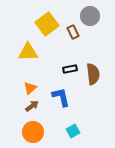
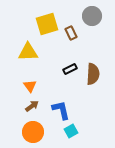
gray circle: moved 2 px right
yellow square: rotated 20 degrees clockwise
brown rectangle: moved 2 px left, 1 px down
black rectangle: rotated 16 degrees counterclockwise
brown semicircle: rotated 10 degrees clockwise
orange triangle: moved 2 px up; rotated 24 degrees counterclockwise
blue L-shape: moved 13 px down
cyan square: moved 2 px left
